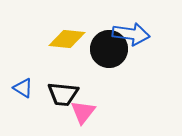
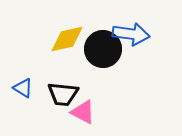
yellow diamond: rotated 18 degrees counterclockwise
black circle: moved 6 px left
pink triangle: rotated 40 degrees counterclockwise
